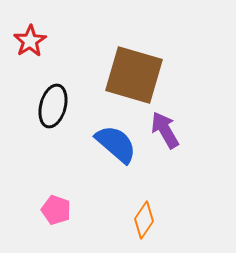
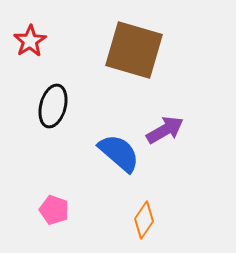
brown square: moved 25 px up
purple arrow: rotated 90 degrees clockwise
blue semicircle: moved 3 px right, 9 px down
pink pentagon: moved 2 px left
